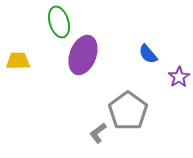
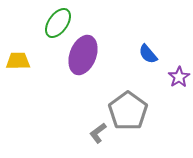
green ellipse: moved 1 px left, 1 px down; rotated 52 degrees clockwise
